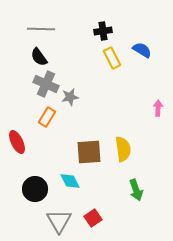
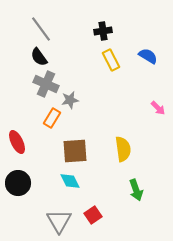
gray line: rotated 52 degrees clockwise
blue semicircle: moved 6 px right, 6 px down
yellow rectangle: moved 1 px left, 2 px down
gray star: moved 3 px down
pink arrow: rotated 133 degrees clockwise
orange rectangle: moved 5 px right, 1 px down
brown square: moved 14 px left, 1 px up
black circle: moved 17 px left, 6 px up
red square: moved 3 px up
